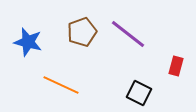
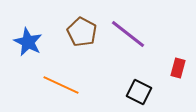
brown pentagon: rotated 24 degrees counterclockwise
blue star: rotated 12 degrees clockwise
red rectangle: moved 2 px right, 2 px down
black square: moved 1 px up
